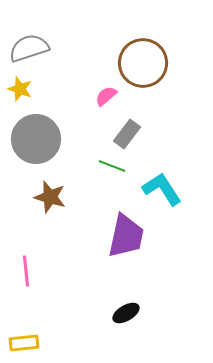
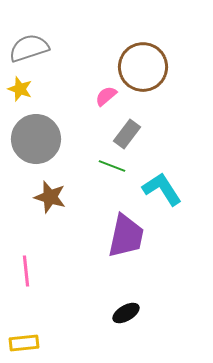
brown circle: moved 4 px down
